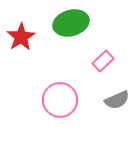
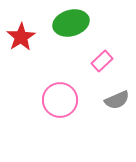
pink rectangle: moved 1 px left
